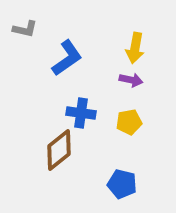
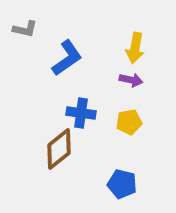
brown diamond: moved 1 px up
